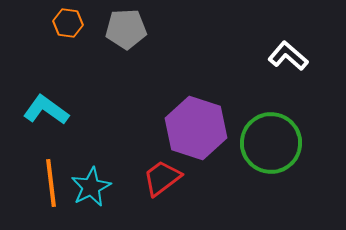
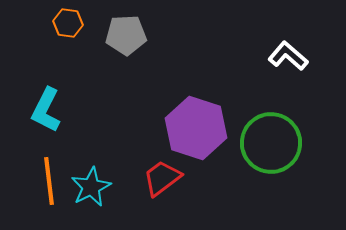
gray pentagon: moved 6 px down
cyan L-shape: rotated 99 degrees counterclockwise
orange line: moved 2 px left, 2 px up
